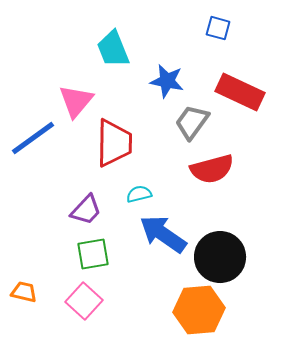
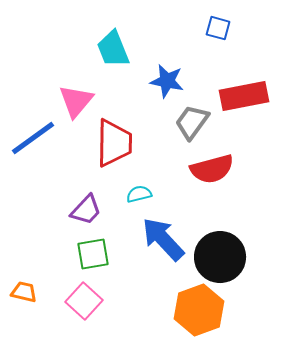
red rectangle: moved 4 px right, 4 px down; rotated 36 degrees counterclockwise
blue arrow: moved 5 px down; rotated 12 degrees clockwise
orange hexagon: rotated 15 degrees counterclockwise
